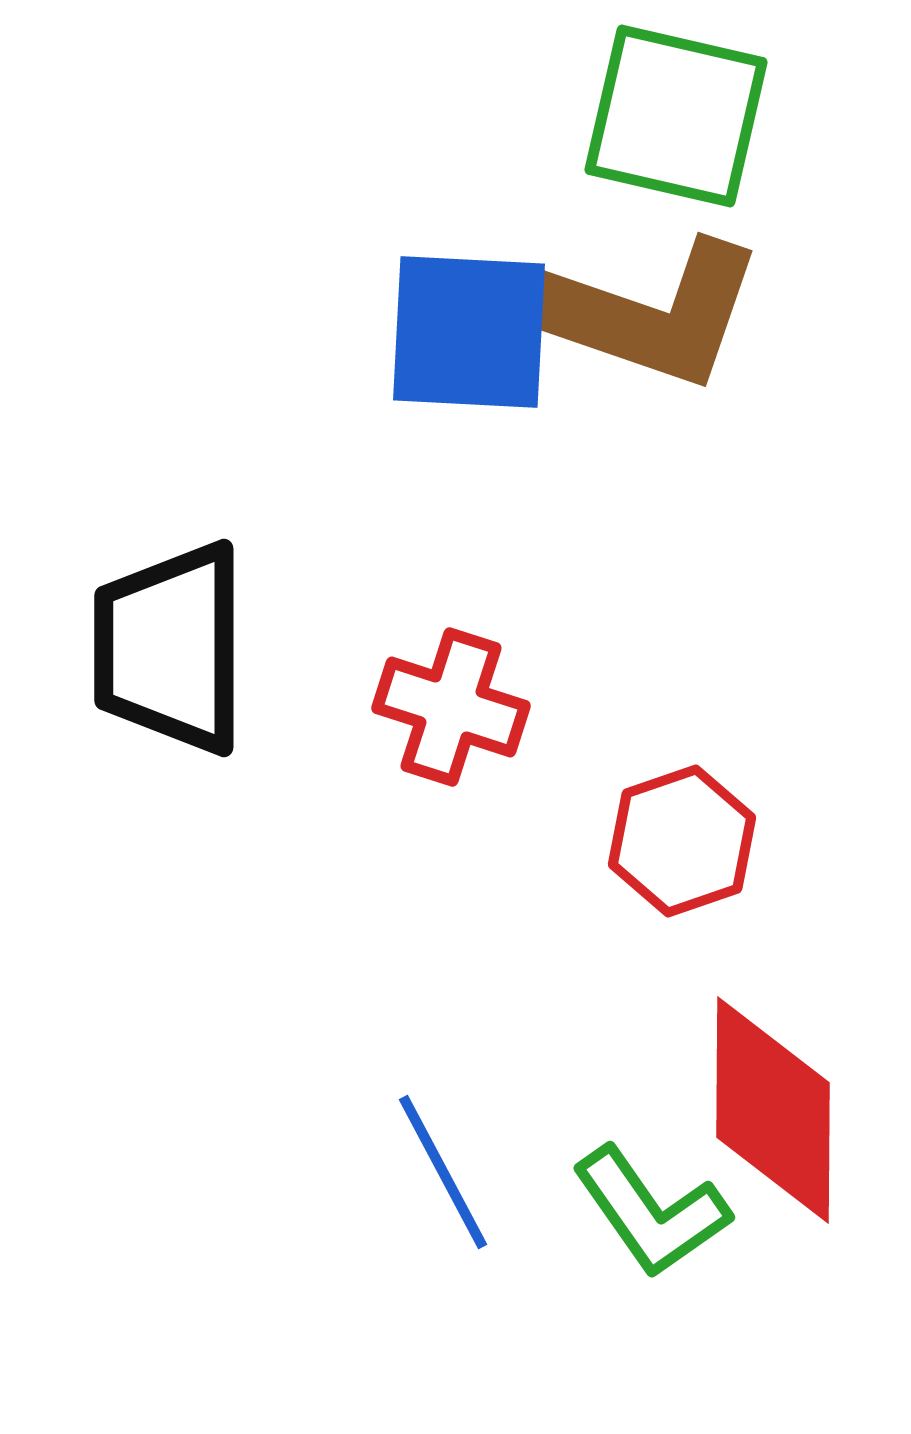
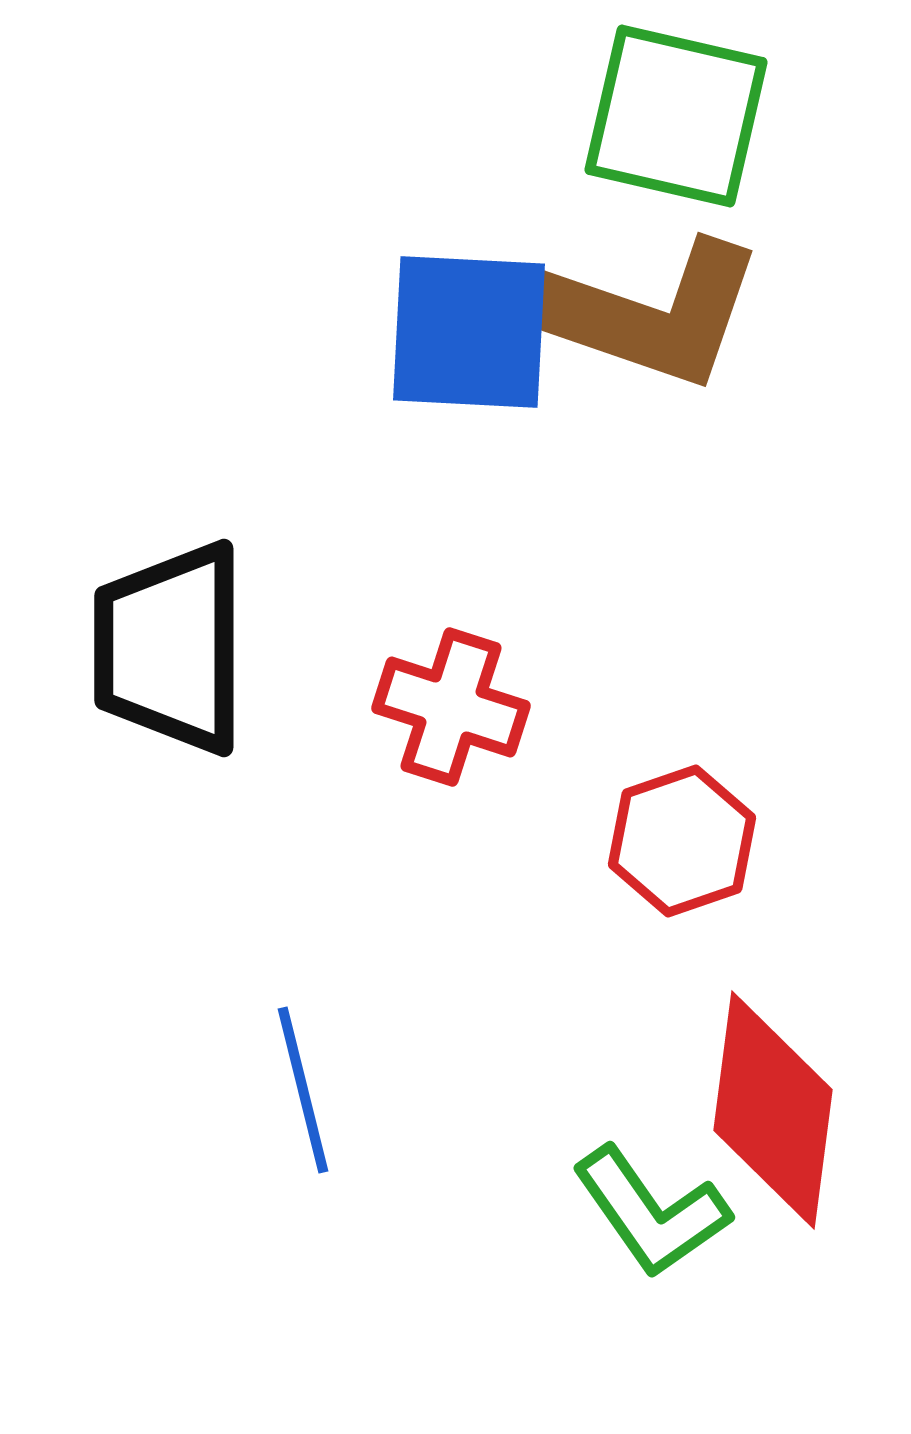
red diamond: rotated 7 degrees clockwise
blue line: moved 140 px left, 82 px up; rotated 14 degrees clockwise
